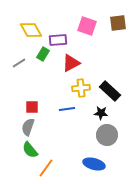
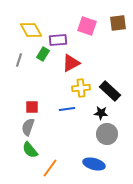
gray line: moved 3 px up; rotated 40 degrees counterclockwise
gray circle: moved 1 px up
orange line: moved 4 px right
